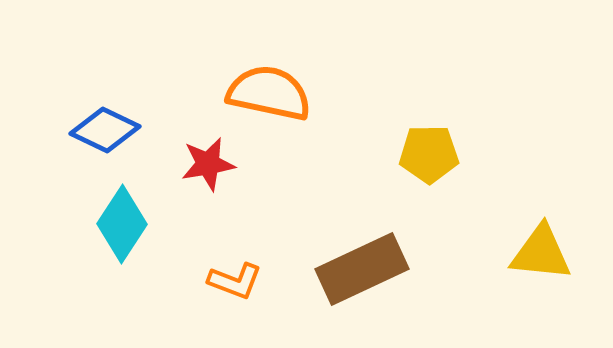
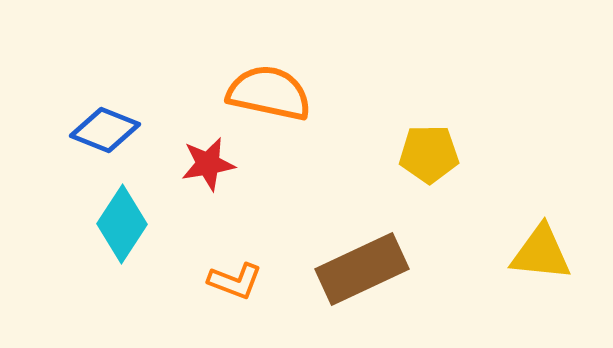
blue diamond: rotated 4 degrees counterclockwise
